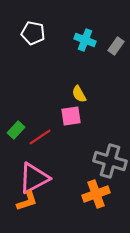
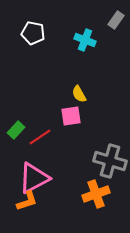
gray rectangle: moved 26 px up
